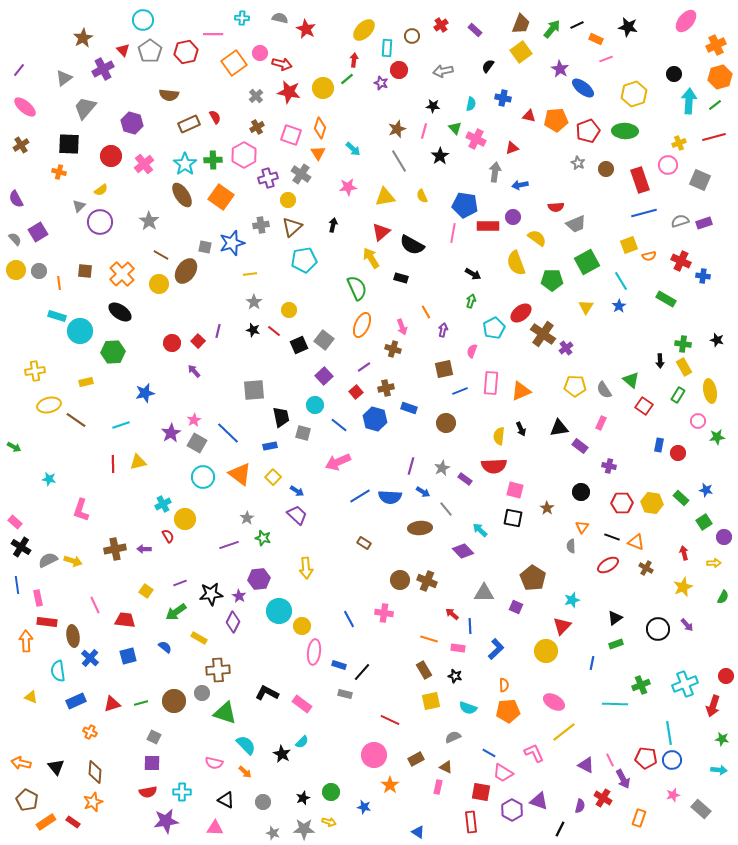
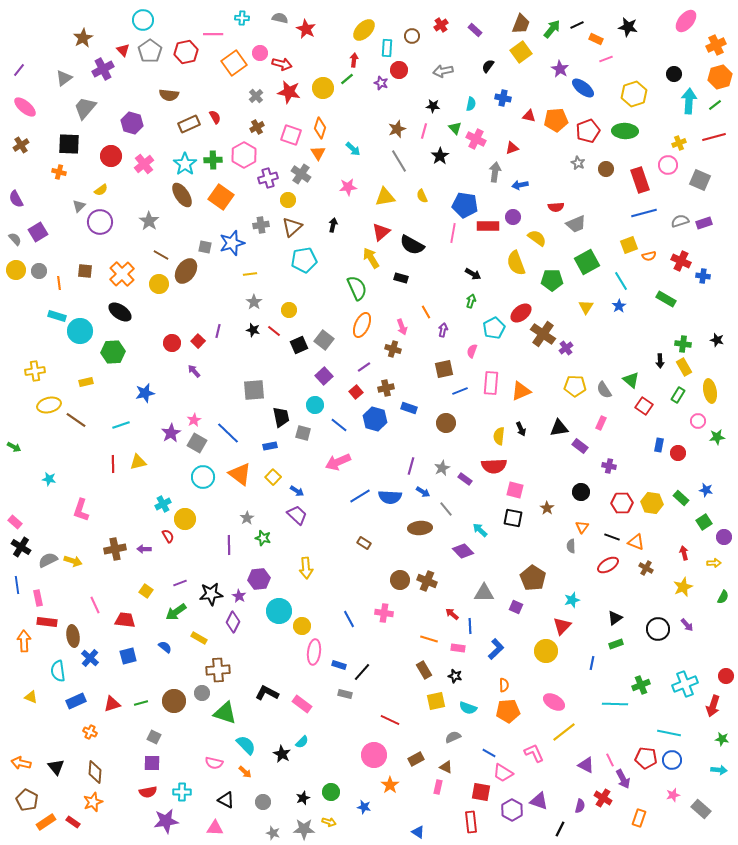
purple line at (229, 545): rotated 72 degrees counterclockwise
orange arrow at (26, 641): moved 2 px left
yellow square at (431, 701): moved 5 px right
cyan line at (669, 733): rotated 70 degrees counterclockwise
